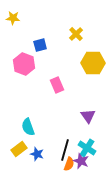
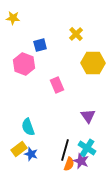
blue star: moved 6 px left
